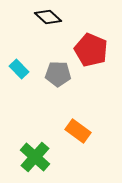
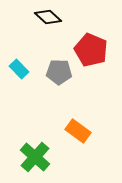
gray pentagon: moved 1 px right, 2 px up
